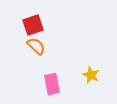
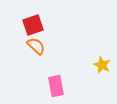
yellow star: moved 11 px right, 10 px up
pink rectangle: moved 4 px right, 2 px down
